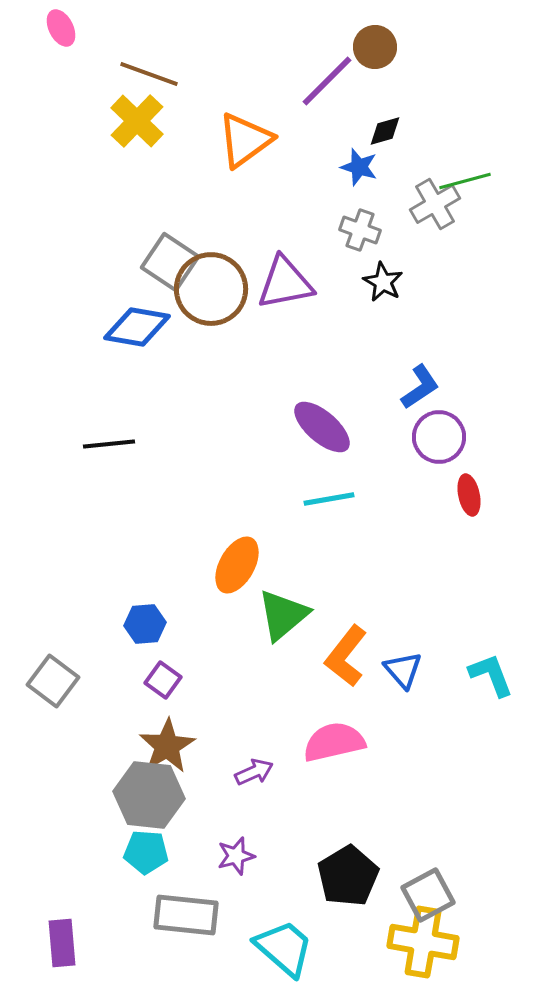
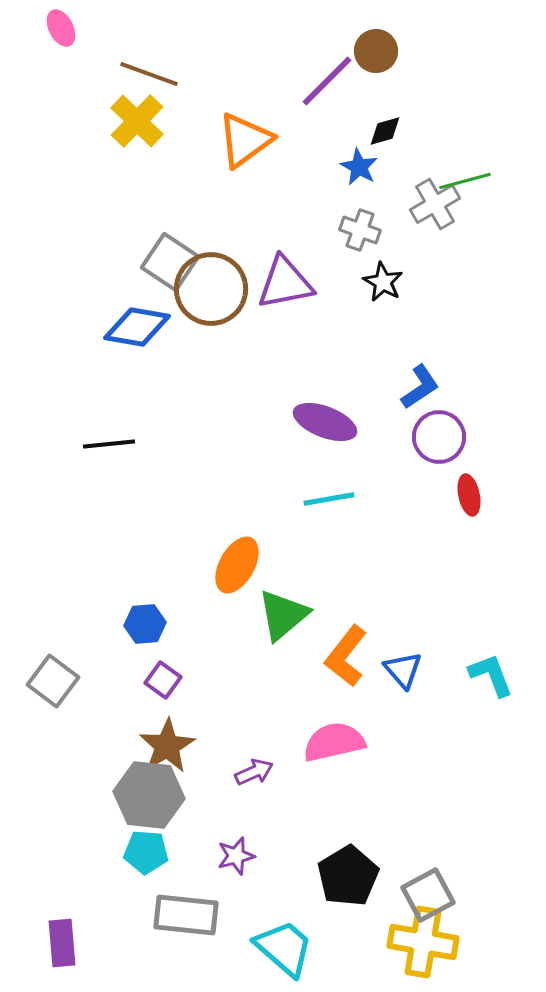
brown circle at (375, 47): moved 1 px right, 4 px down
blue star at (359, 167): rotated 12 degrees clockwise
purple ellipse at (322, 427): moved 3 px right, 5 px up; rotated 20 degrees counterclockwise
